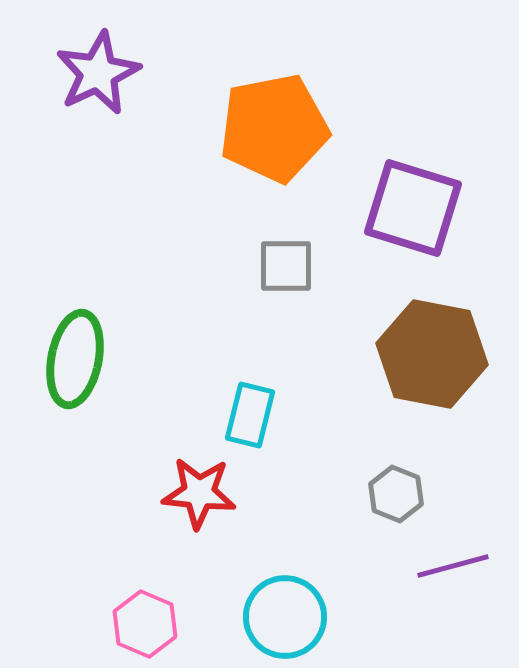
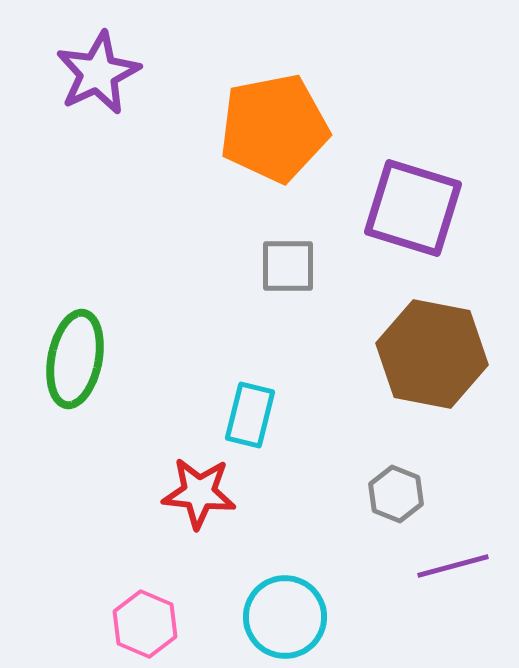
gray square: moved 2 px right
